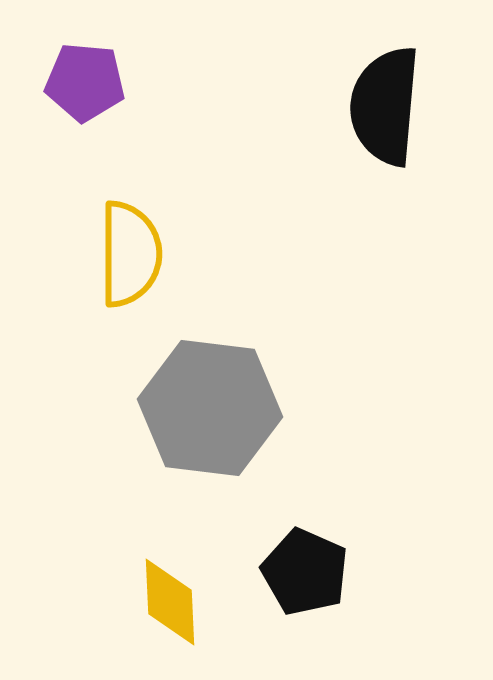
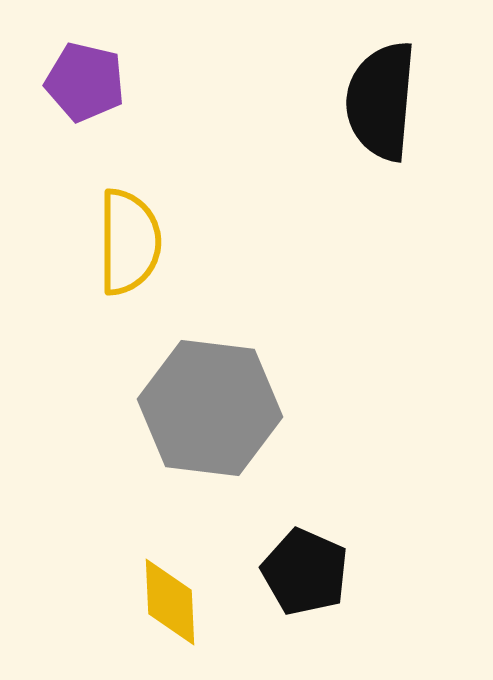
purple pentagon: rotated 8 degrees clockwise
black semicircle: moved 4 px left, 5 px up
yellow semicircle: moved 1 px left, 12 px up
